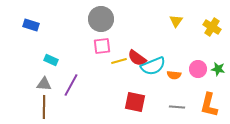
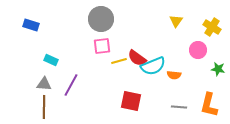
pink circle: moved 19 px up
red square: moved 4 px left, 1 px up
gray line: moved 2 px right
